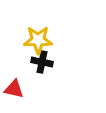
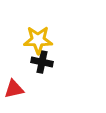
red triangle: rotated 25 degrees counterclockwise
